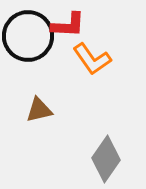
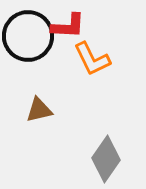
red L-shape: moved 1 px down
orange L-shape: rotated 9 degrees clockwise
